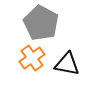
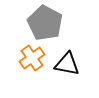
gray pentagon: moved 4 px right
